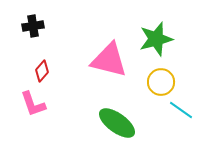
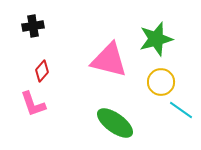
green ellipse: moved 2 px left
